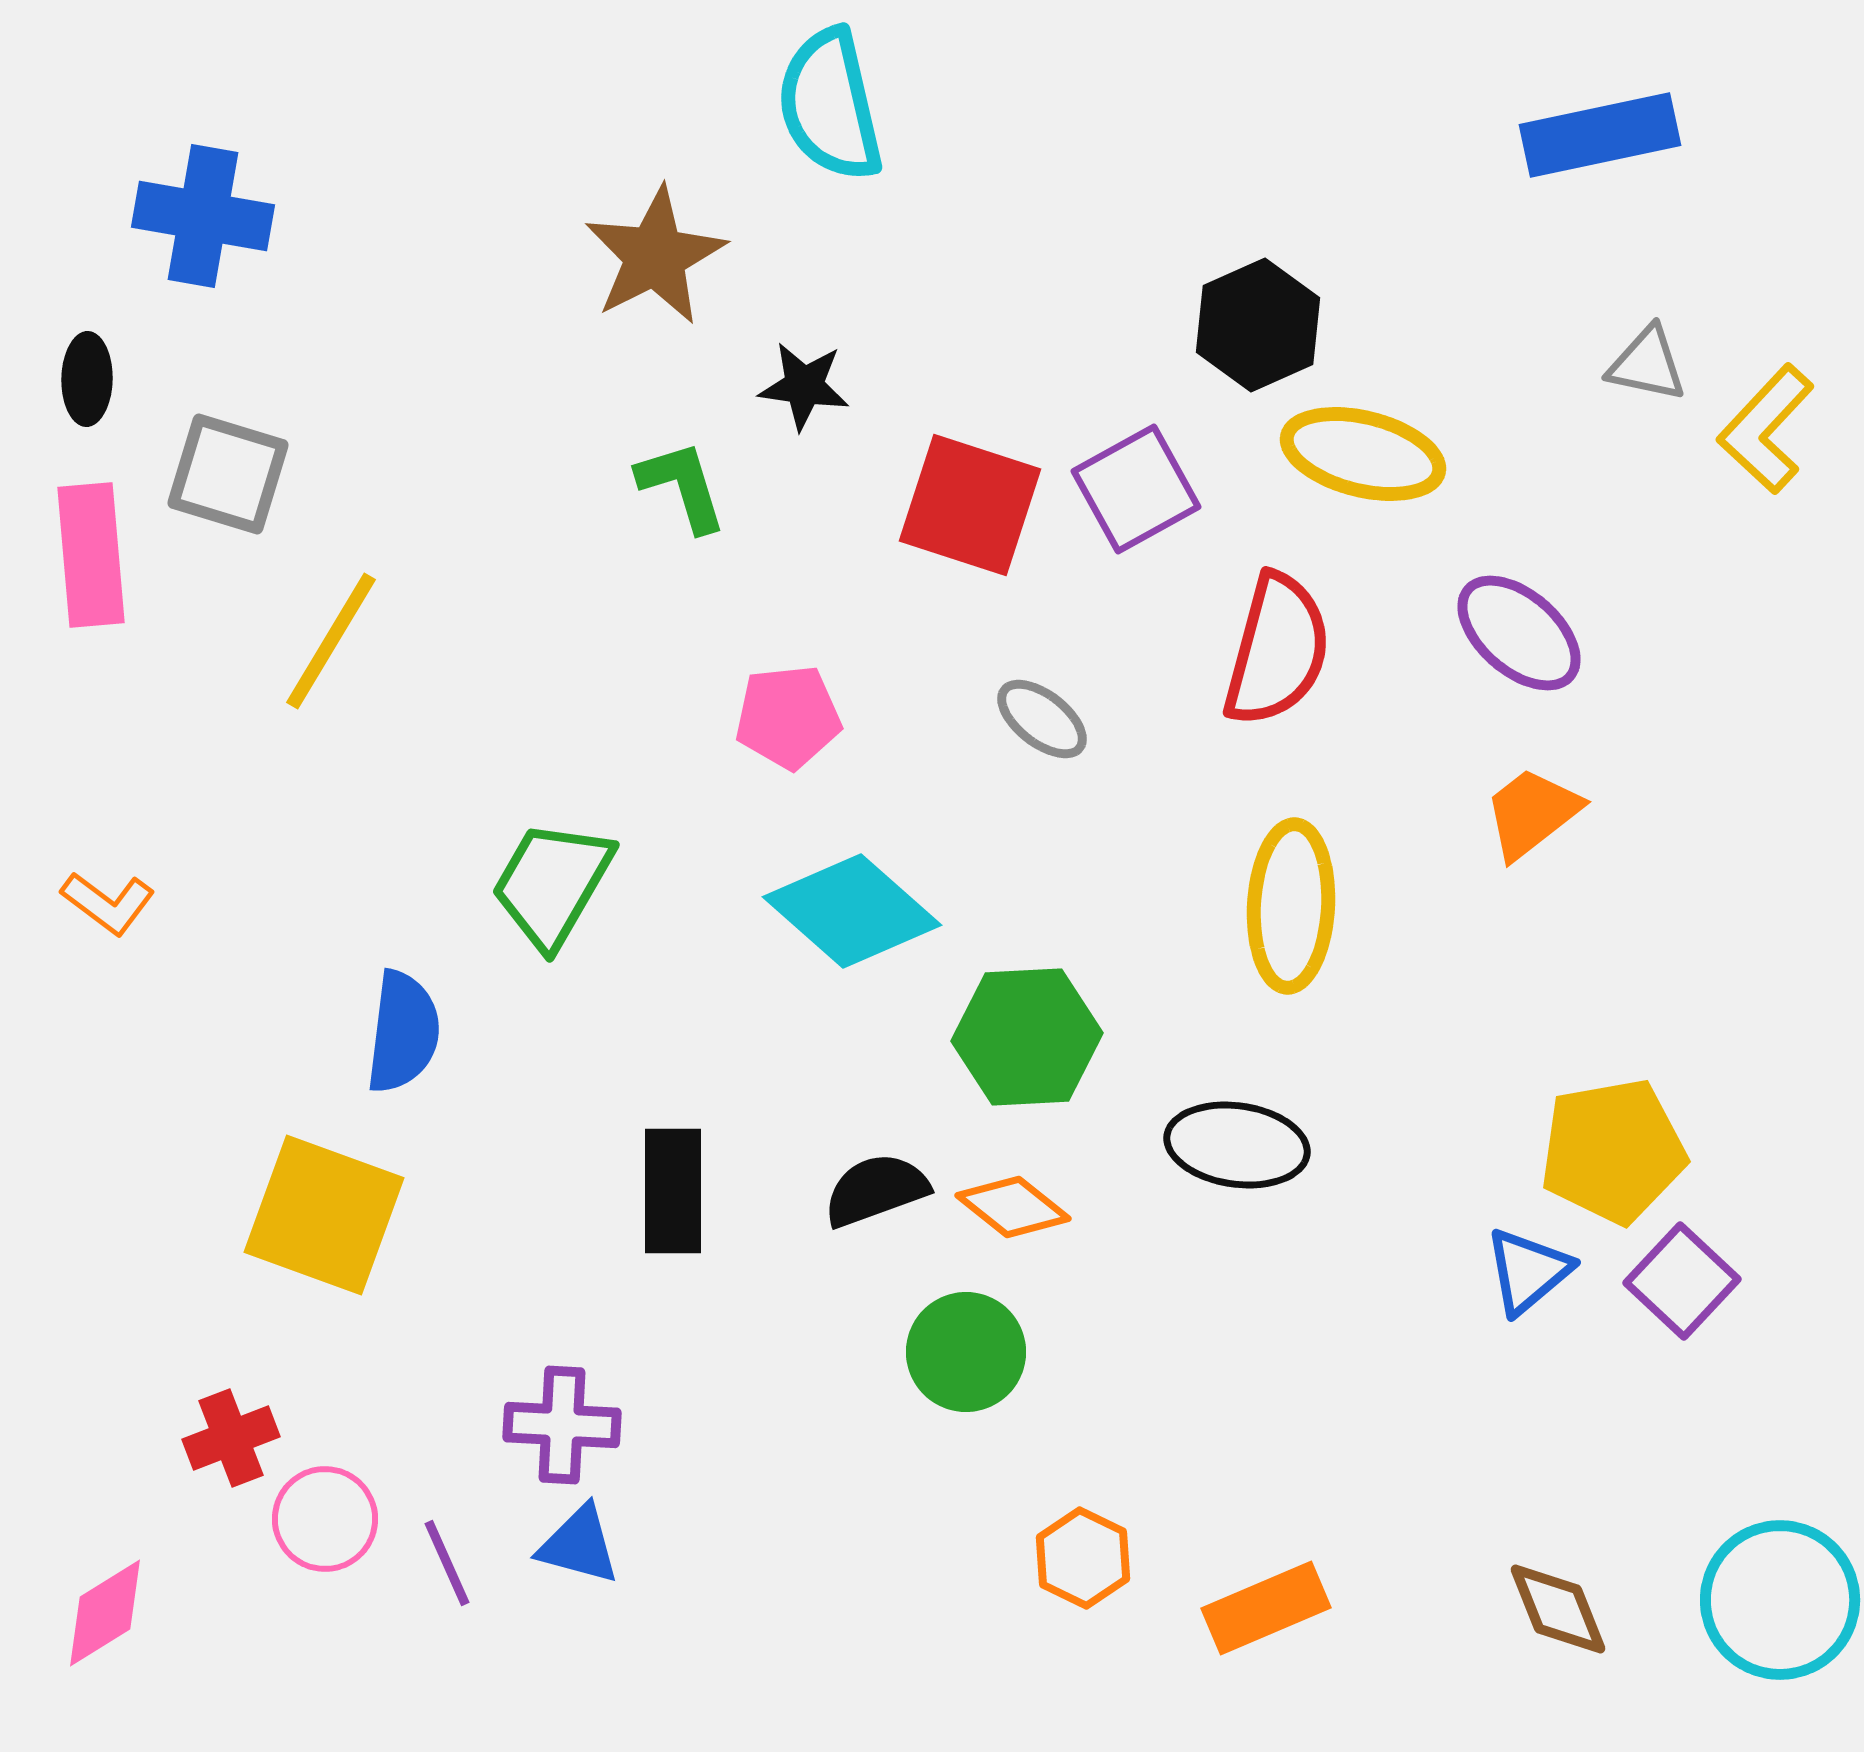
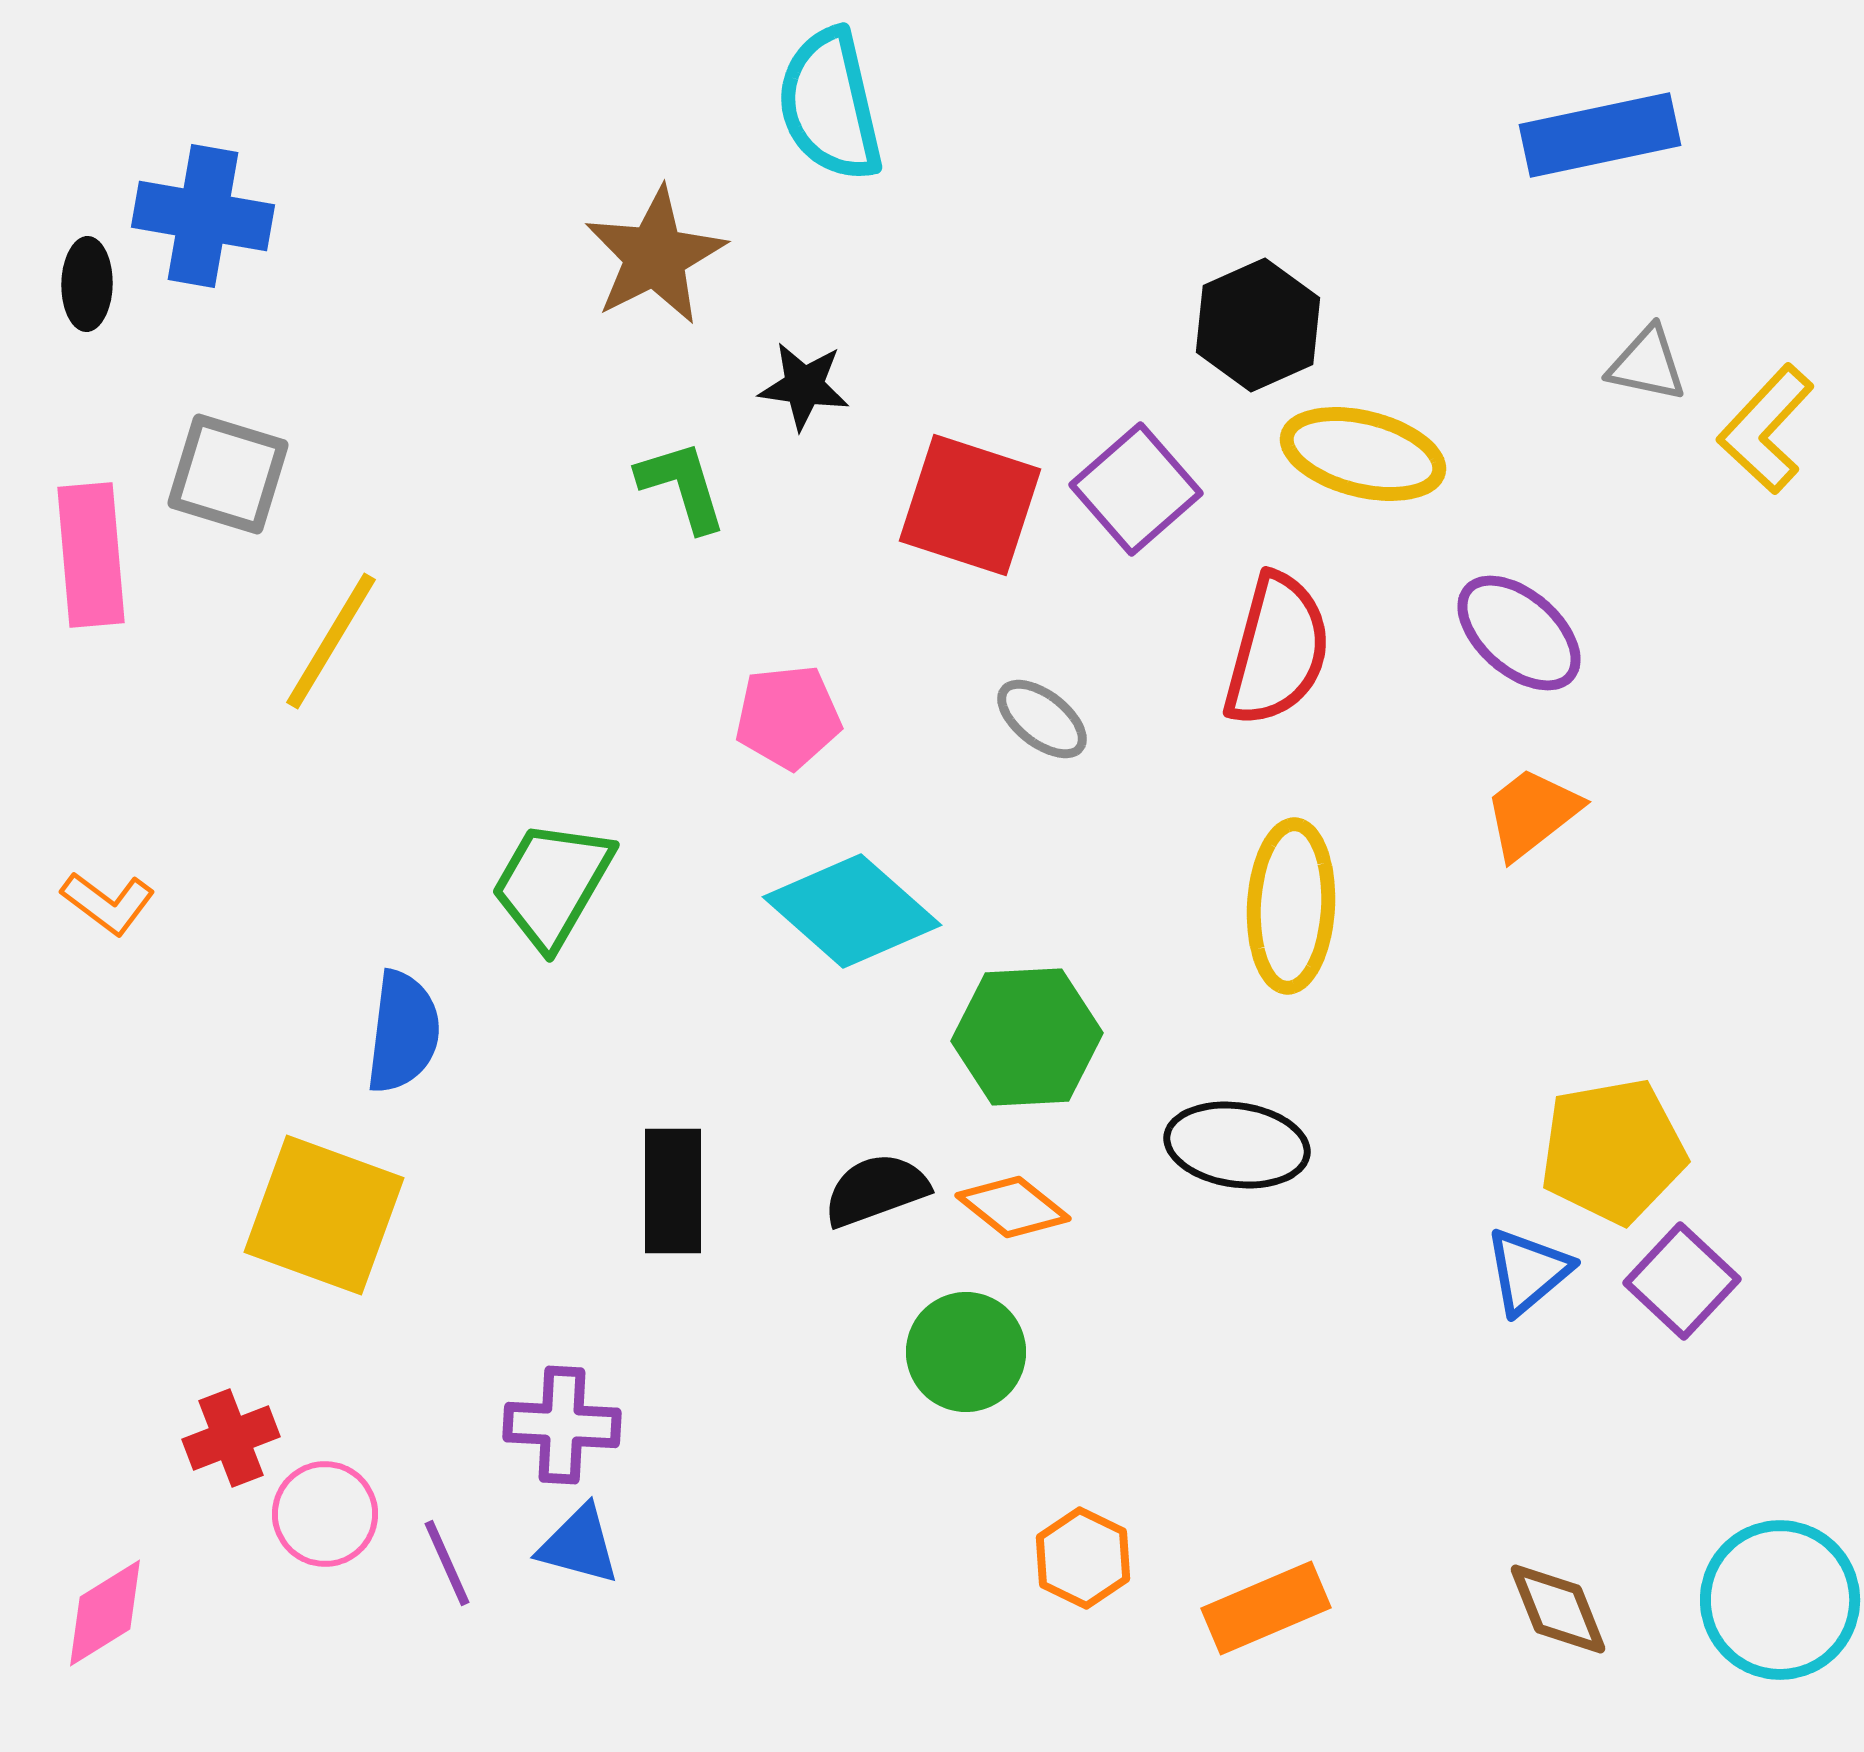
black ellipse at (87, 379): moved 95 px up
purple square at (1136, 489): rotated 12 degrees counterclockwise
pink circle at (325, 1519): moved 5 px up
